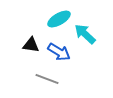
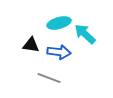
cyan ellipse: moved 4 px down; rotated 15 degrees clockwise
blue arrow: rotated 25 degrees counterclockwise
gray line: moved 2 px right, 1 px up
